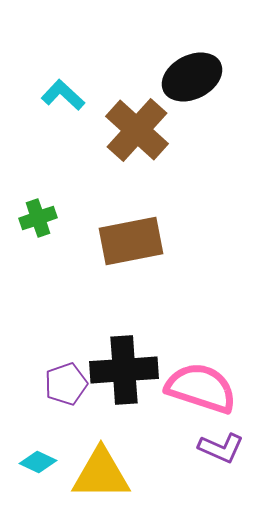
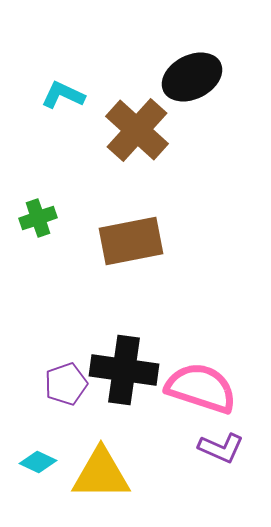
cyan L-shape: rotated 18 degrees counterclockwise
black cross: rotated 12 degrees clockwise
